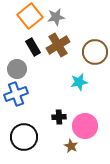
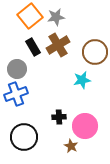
cyan star: moved 3 px right, 2 px up
